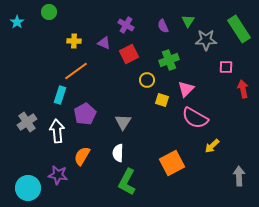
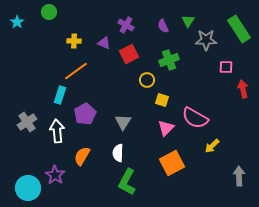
pink triangle: moved 20 px left, 39 px down
purple star: moved 3 px left; rotated 24 degrees clockwise
